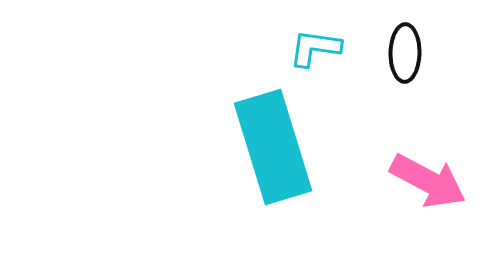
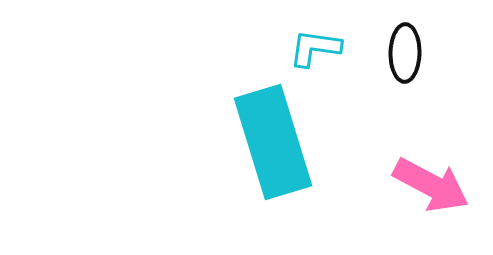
cyan rectangle: moved 5 px up
pink arrow: moved 3 px right, 4 px down
